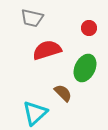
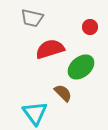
red circle: moved 1 px right, 1 px up
red semicircle: moved 3 px right, 1 px up
green ellipse: moved 4 px left, 1 px up; rotated 24 degrees clockwise
cyan triangle: rotated 24 degrees counterclockwise
